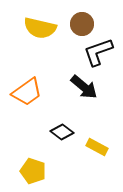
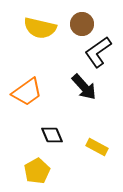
black L-shape: rotated 16 degrees counterclockwise
black arrow: rotated 8 degrees clockwise
black diamond: moved 10 px left, 3 px down; rotated 30 degrees clockwise
yellow pentagon: moved 4 px right; rotated 25 degrees clockwise
